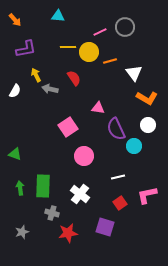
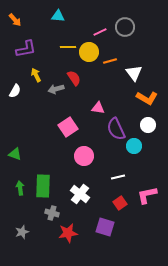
gray arrow: moved 6 px right; rotated 28 degrees counterclockwise
